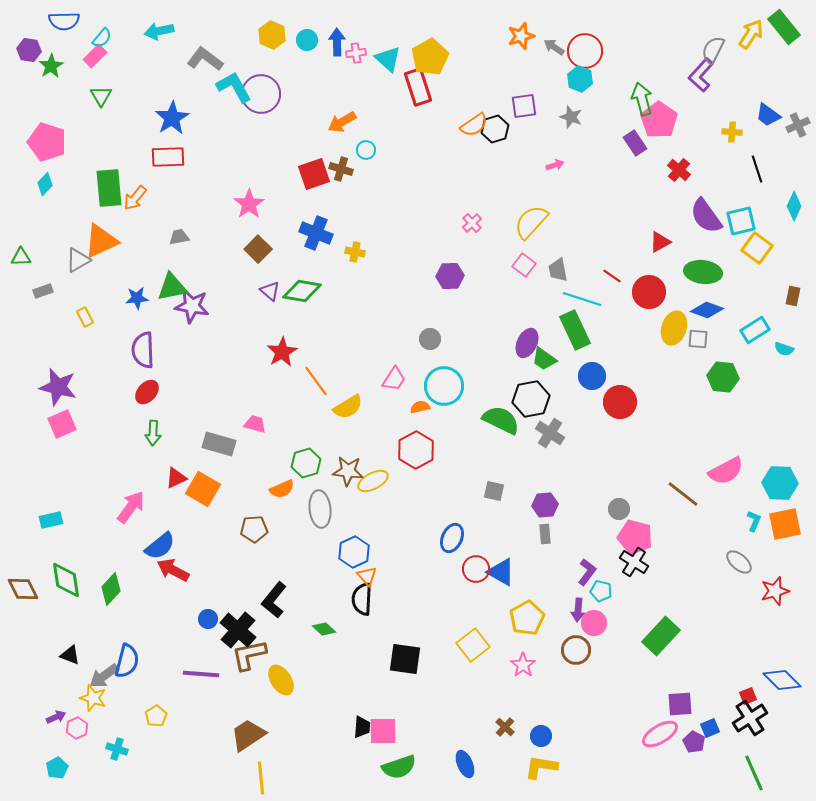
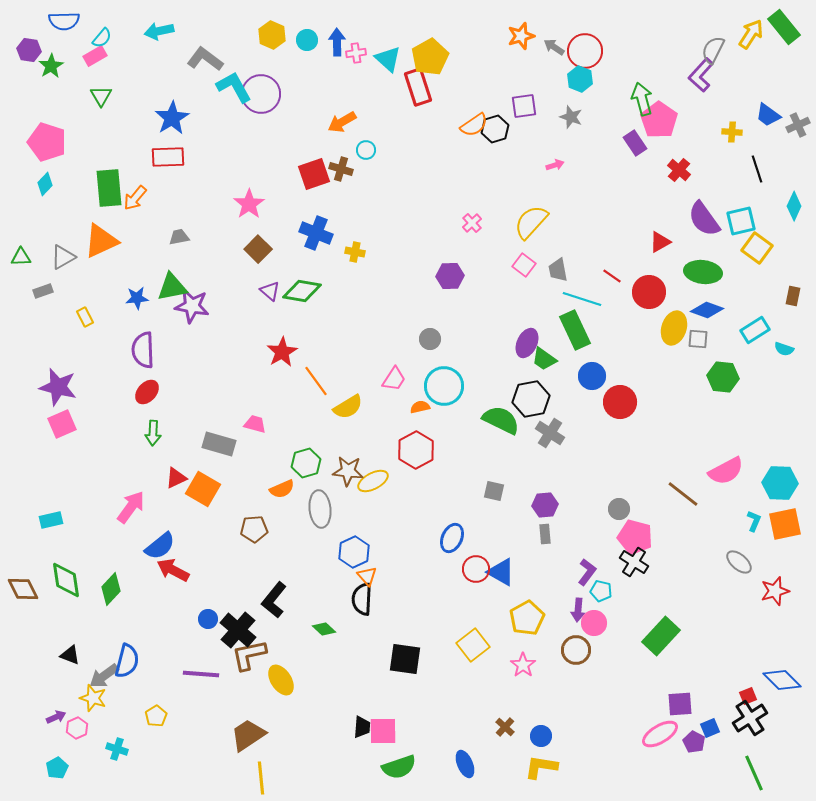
pink rectangle at (95, 56): rotated 15 degrees clockwise
purple semicircle at (706, 216): moved 2 px left, 3 px down
gray triangle at (78, 260): moved 15 px left, 3 px up
